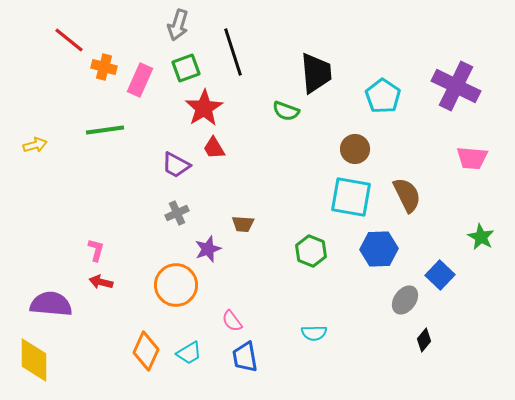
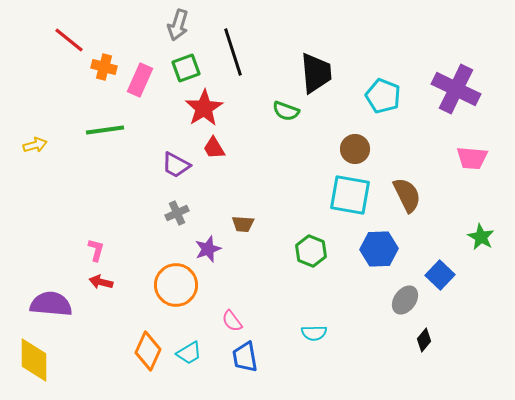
purple cross: moved 3 px down
cyan pentagon: rotated 12 degrees counterclockwise
cyan square: moved 1 px left, 2 px up
orange diamond: moved 2 px right
